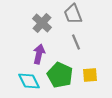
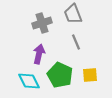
gray cross: rotated 30 degrees clockwise
